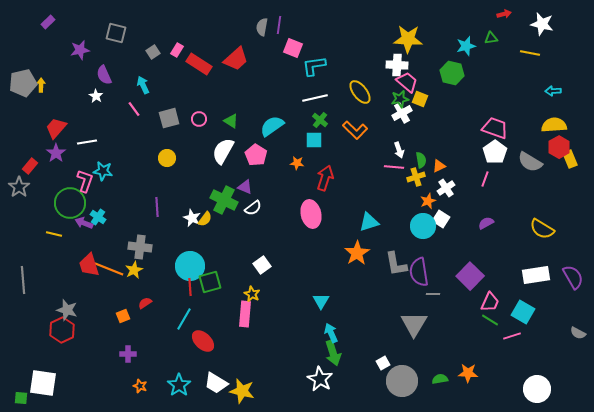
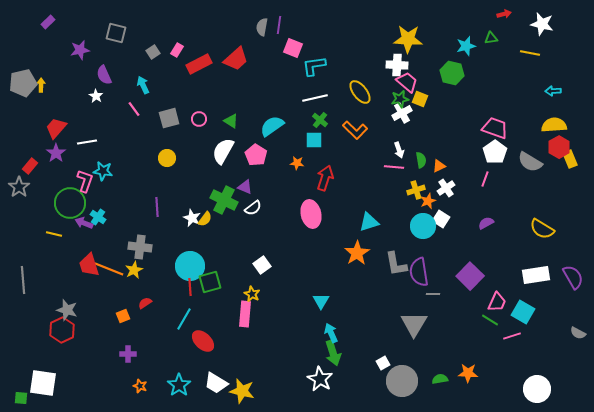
red rectangle at (199, 64): rotated 60 degrees counterclockwise
yellow cross at (416, 177): moved 13 px down
pink trapezoid at (490, 302): moved 7 px right
